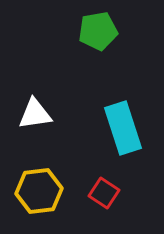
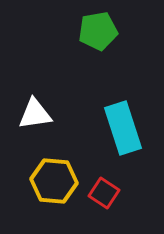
yellow hexagon: moved 15 px right, 10 px up; rotated 12 degrees clockwise
